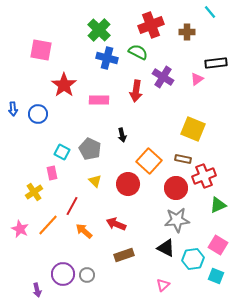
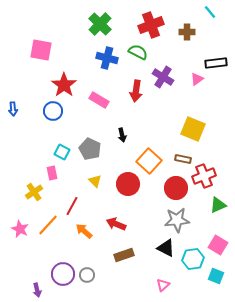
green cross at (99, 30): moved 1 px right, 6 px up
pink rectangle at (99, 100): rotated 30 degrees clockwise
blue circle at (38, 114): moved 15 px right, 3 px up
